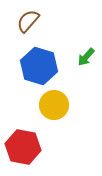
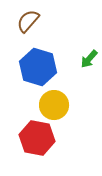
green arrow: moved 3 px right, 2 px down
blue hexagon: moved 1 px left, 1 px down
red hexagon: moved 14 px right, 9 px up
